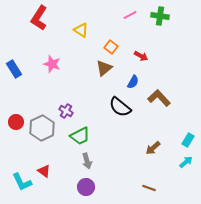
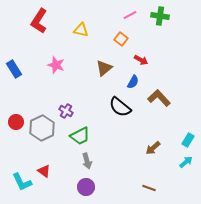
red L-shape: moved 3 px down
yellow triangle: rotated 21 degrees counterclockwise
orange square: moved 10 px right, 8 px up
red arrow: moved 4 px down
pink star: moved 4 px right, 1 px down
